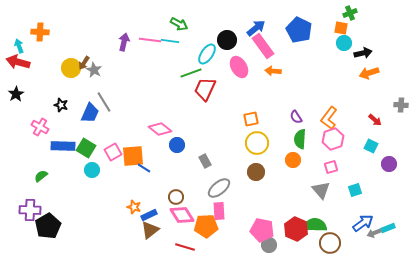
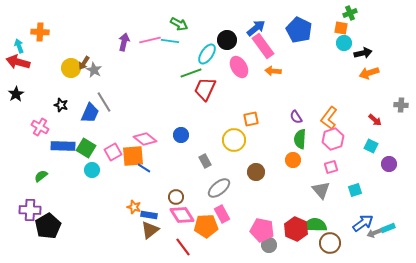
pink line at (150, 40): rotated 20 degrees counterclockwise
pink diamond at (160, 129): moved 15 px left, 10 px down
yellow circle at (257, 143): moved 23 px left, 3 px up
blue circle at (177, 145): moved 4 px right, 10 px up
pink rectangle at (219, 211): moved 3 px right, 3 px down; rotated 24 degrees counterclockwise
blue rectangle at (149, 215): rotated 35 degrees clockwise
red line at (185, 247): moved 2 px left; rotated 36 degrees clockwise
